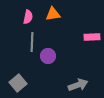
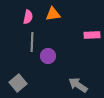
pink rectangle: moved 2 px up
gray arrow: rotated 126 degrees counterclockwise
